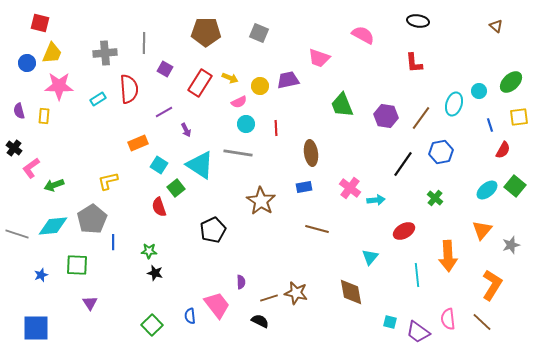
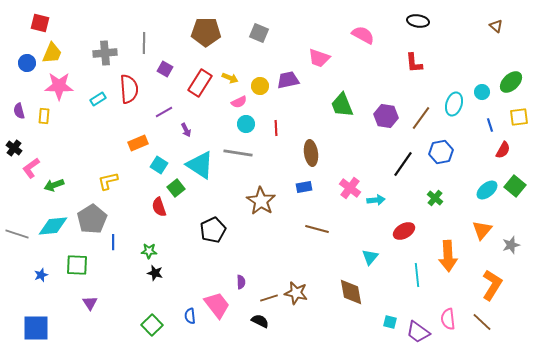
cyan circle at (479, 91): moved 3 px right, 1 px down
